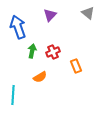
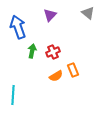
orange rectangle: moved 3 px left, 4 px down
orange semicircle: moved 16 px right, 1 px up
